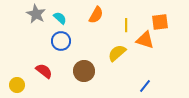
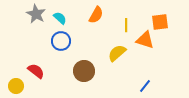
red semicircle: moved 8 px left
yellow circle: moved 1 px left, 1 px down
